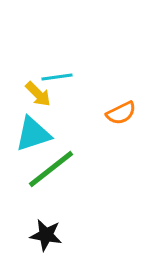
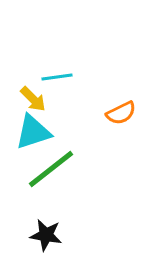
yellow arrow: moved 5 px left, 5 px down
cyan triangle: moved 2 px up
